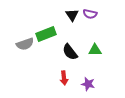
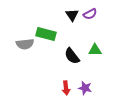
purple semicircle: rotated 40 degrees counterclockwise
green rectangle: rotated 36 degrees clockwise
gray semicircle: rotated 12 degrees clockwise
black semicircle: moved 2 px right, 4 px down
red arrow: moved 2 px right, 10 px down
purple star: moved 3 px left, 4 px down
